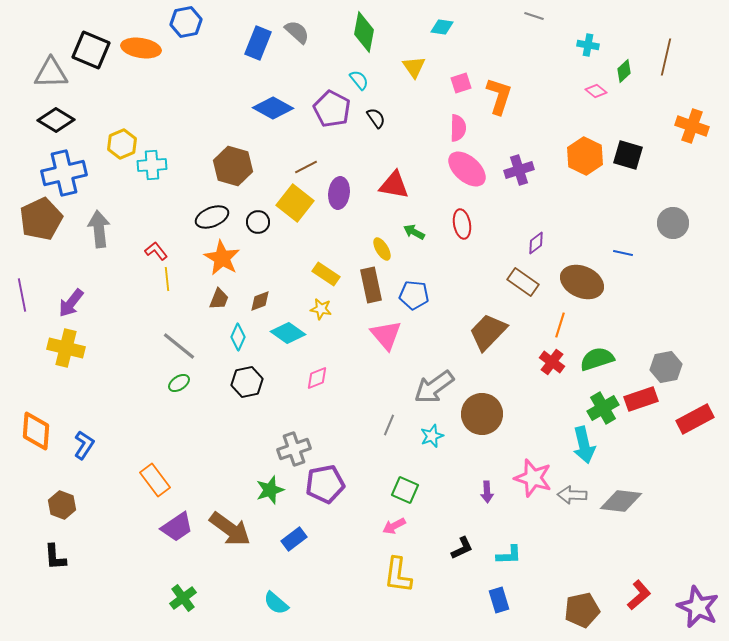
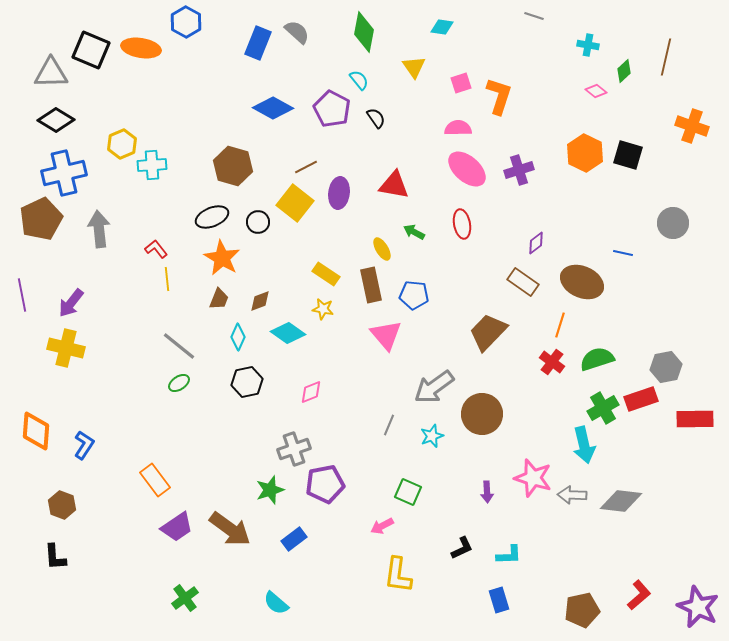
blue hexagon at (186, 22): rotated 20 degrees counterclockwise
pink semicircle at (458, 128): rotated 92 degrees counterclockwise
orange hexagon at (585, 156): moved 3 px up
red L-shape at (156, 251): moved 2 px up
yellow star at (321, 309): moved 2 px right
pink diamond at (317, 378): moved 6 px left, 14 px down
red rectangle at (695, 419): rotated 27 degrees clockwise
green square at (405, 490): moved 3 px right, 2 px down
pink arrow at (394, 526): moved 12 px left
green cross at (183, 598): moved 2 px right
